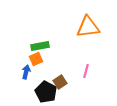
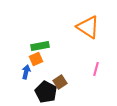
orange triangle: rotated 40 degrees clockwise
pink line: moved 10 px right, 2 px up
